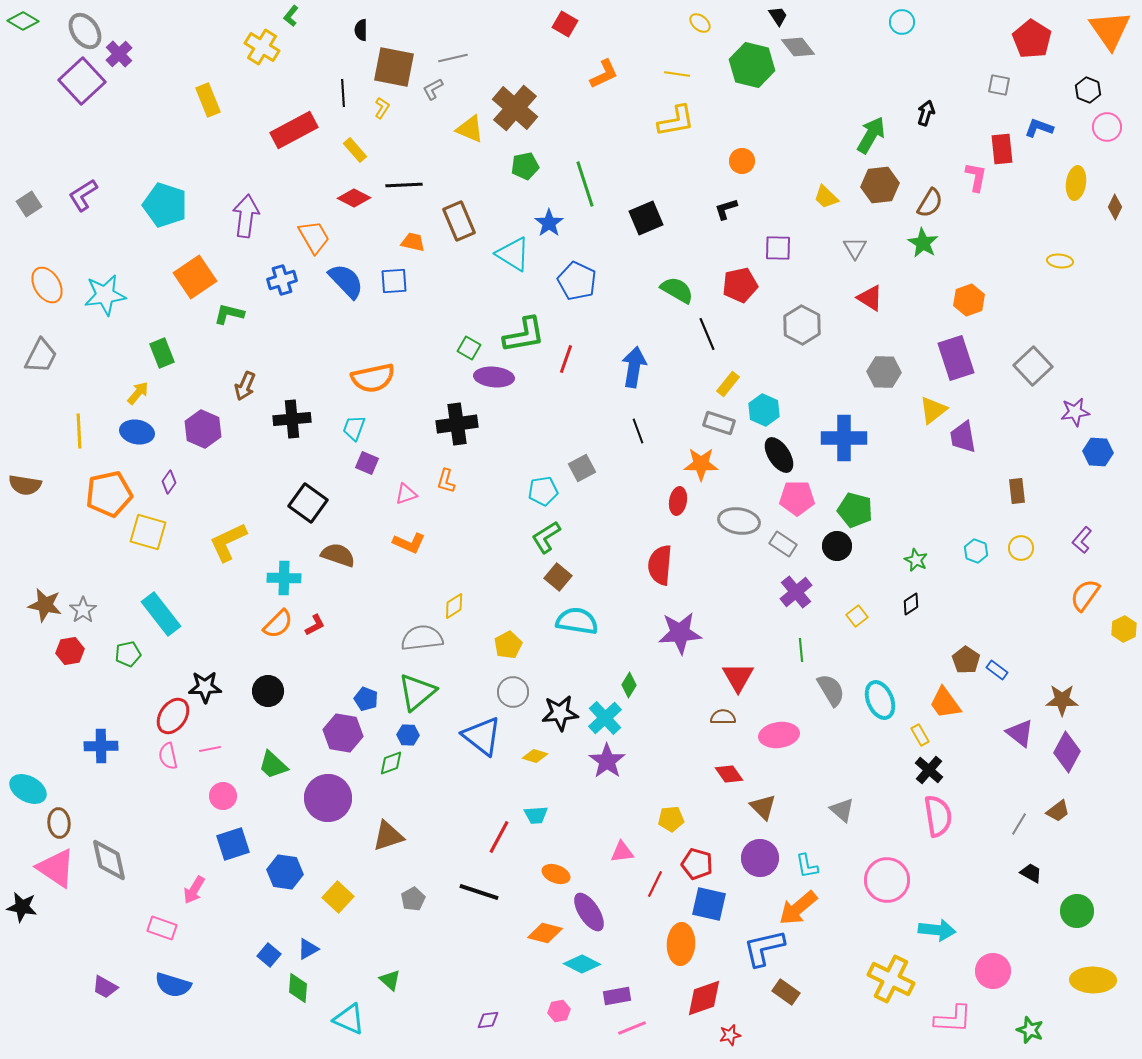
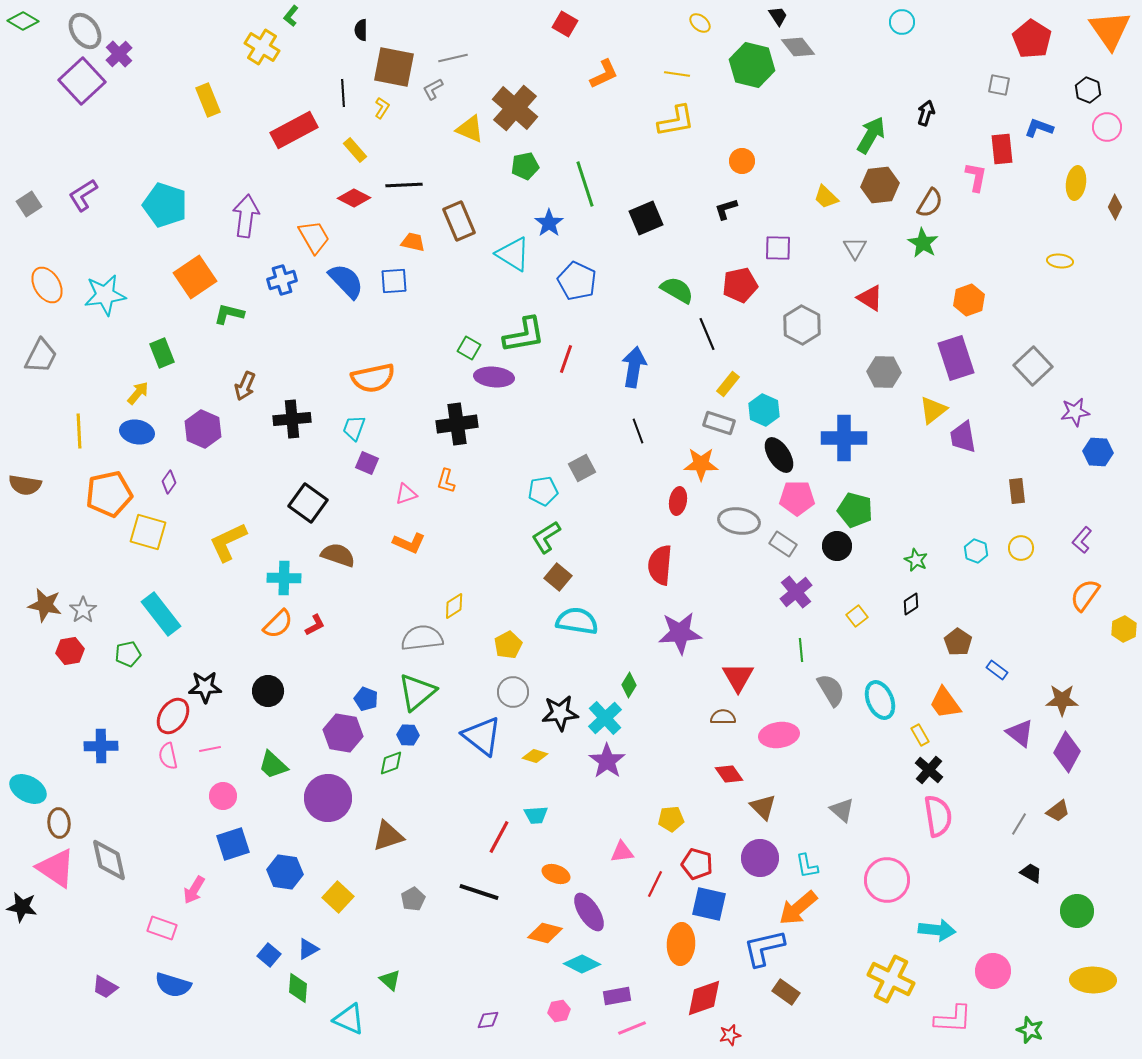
brown pentagon at (966, 660): moved 8 px left, 18 px up
